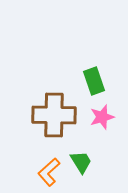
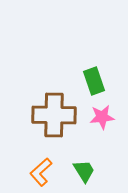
pink star: rotated 10 degrees clockwise
green trapezoid: moved 3 px right, 9 px down
orange L-shape: moved 8 px left
